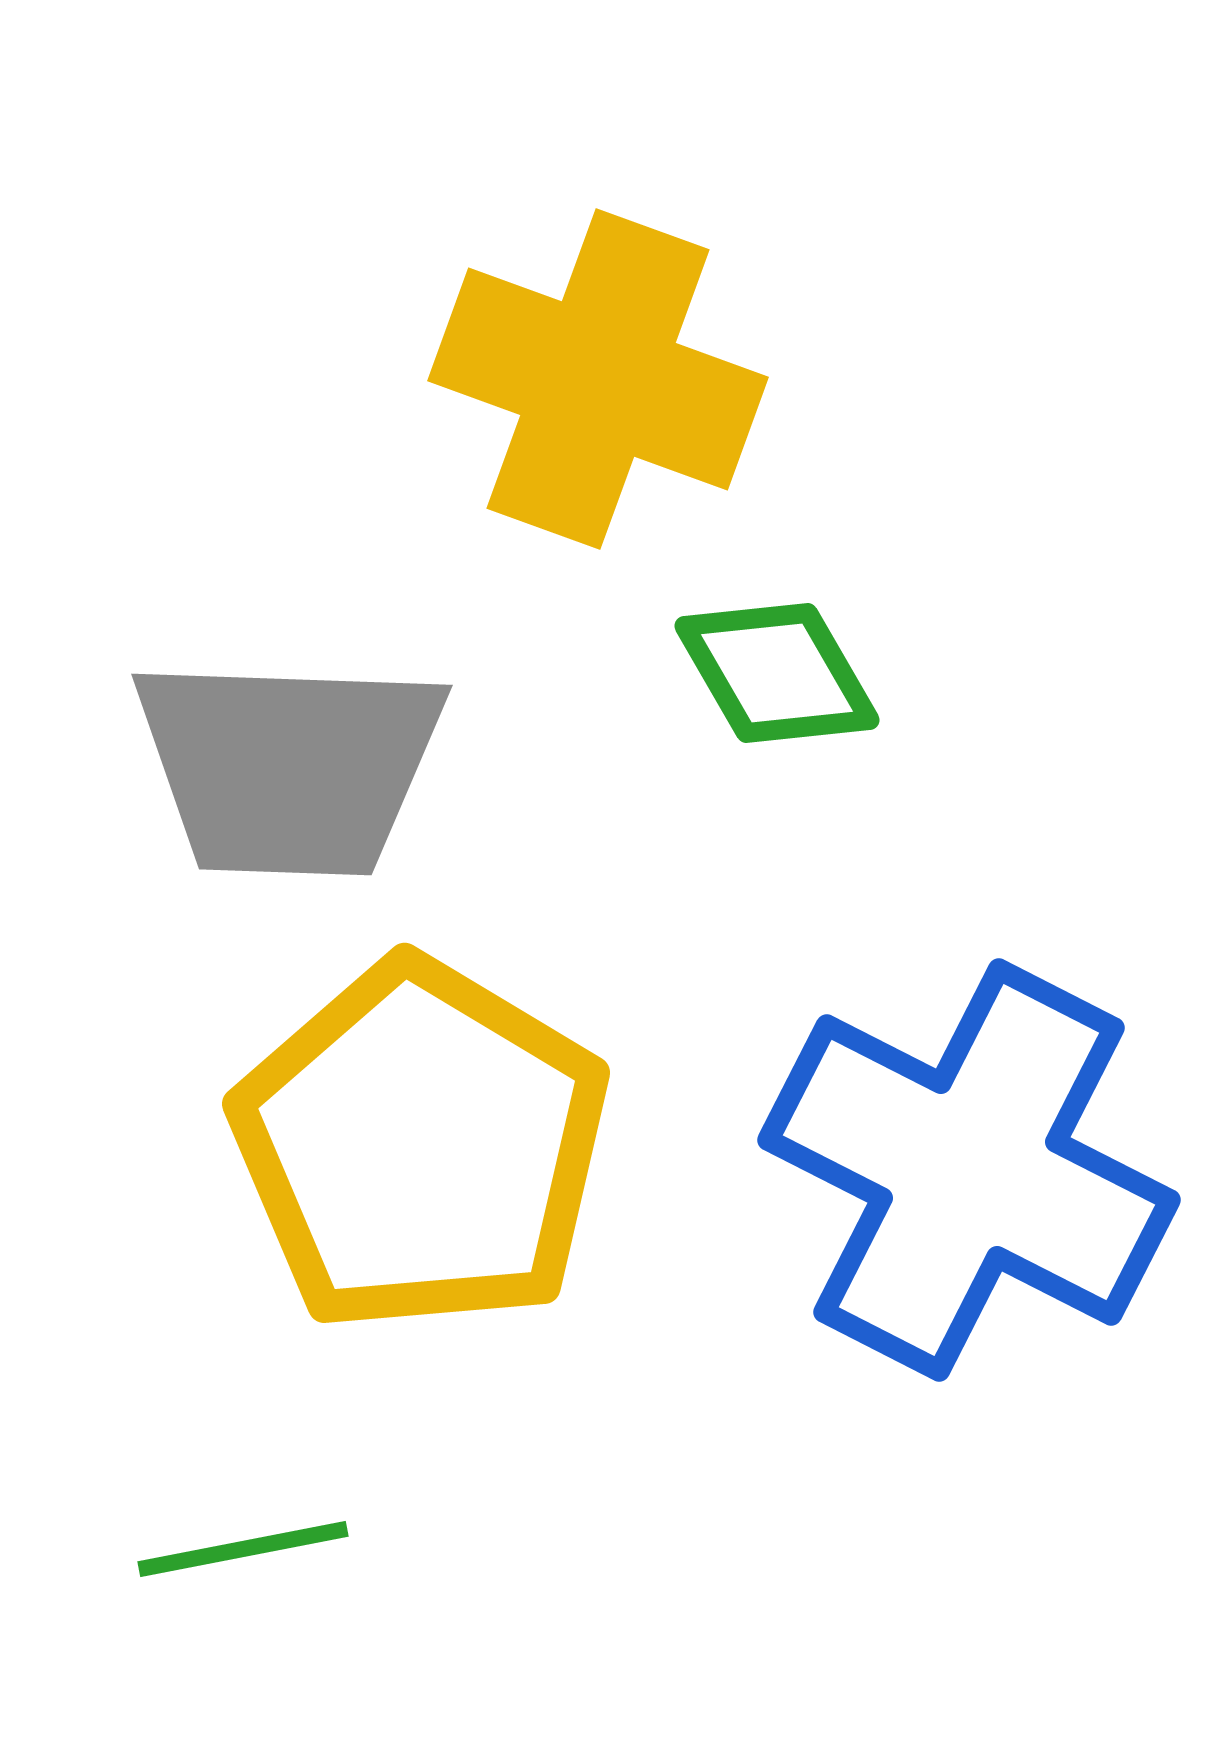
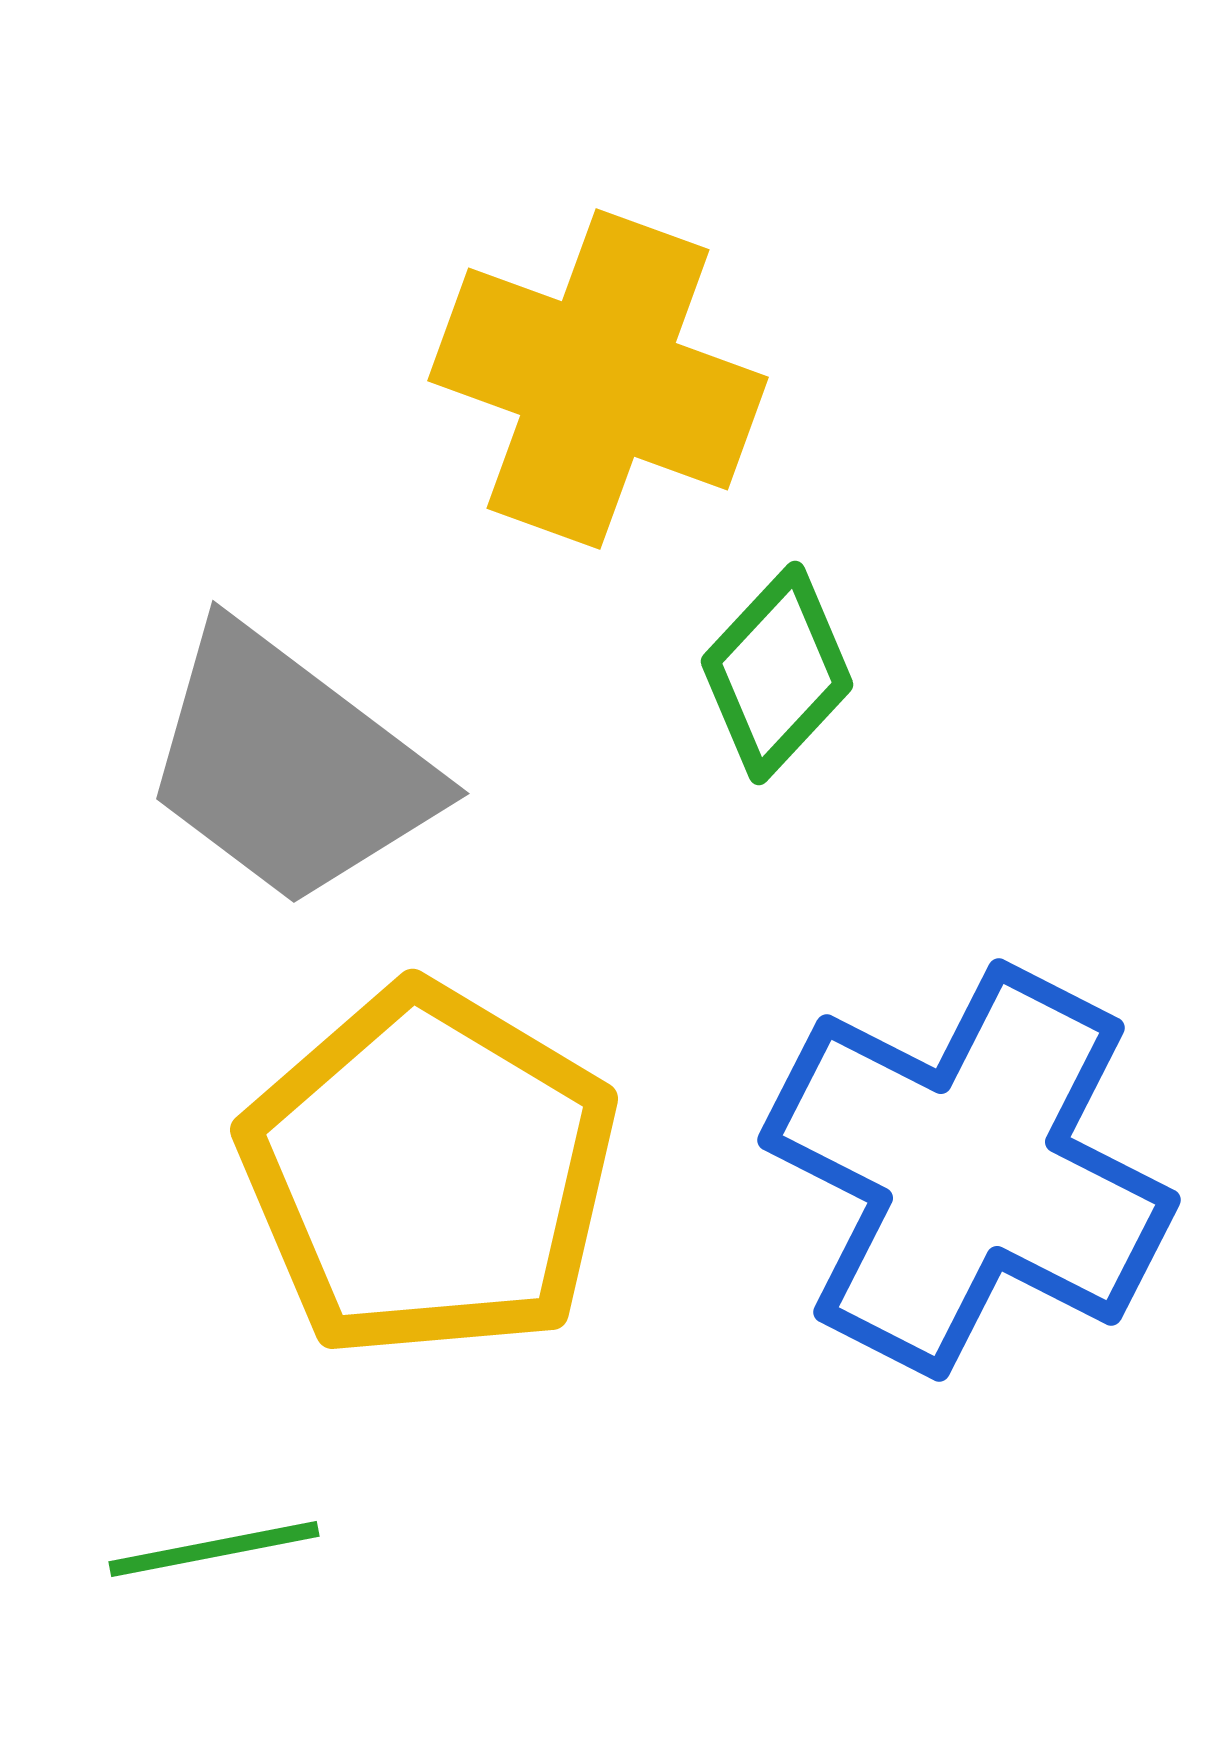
green diamond: rotated 73 degrees clockwise
gray trapezoid: rotated 35 degrees clockwise
yellow pentagon: moved 8 px right, 26 px down
green line: moved 29 px left
